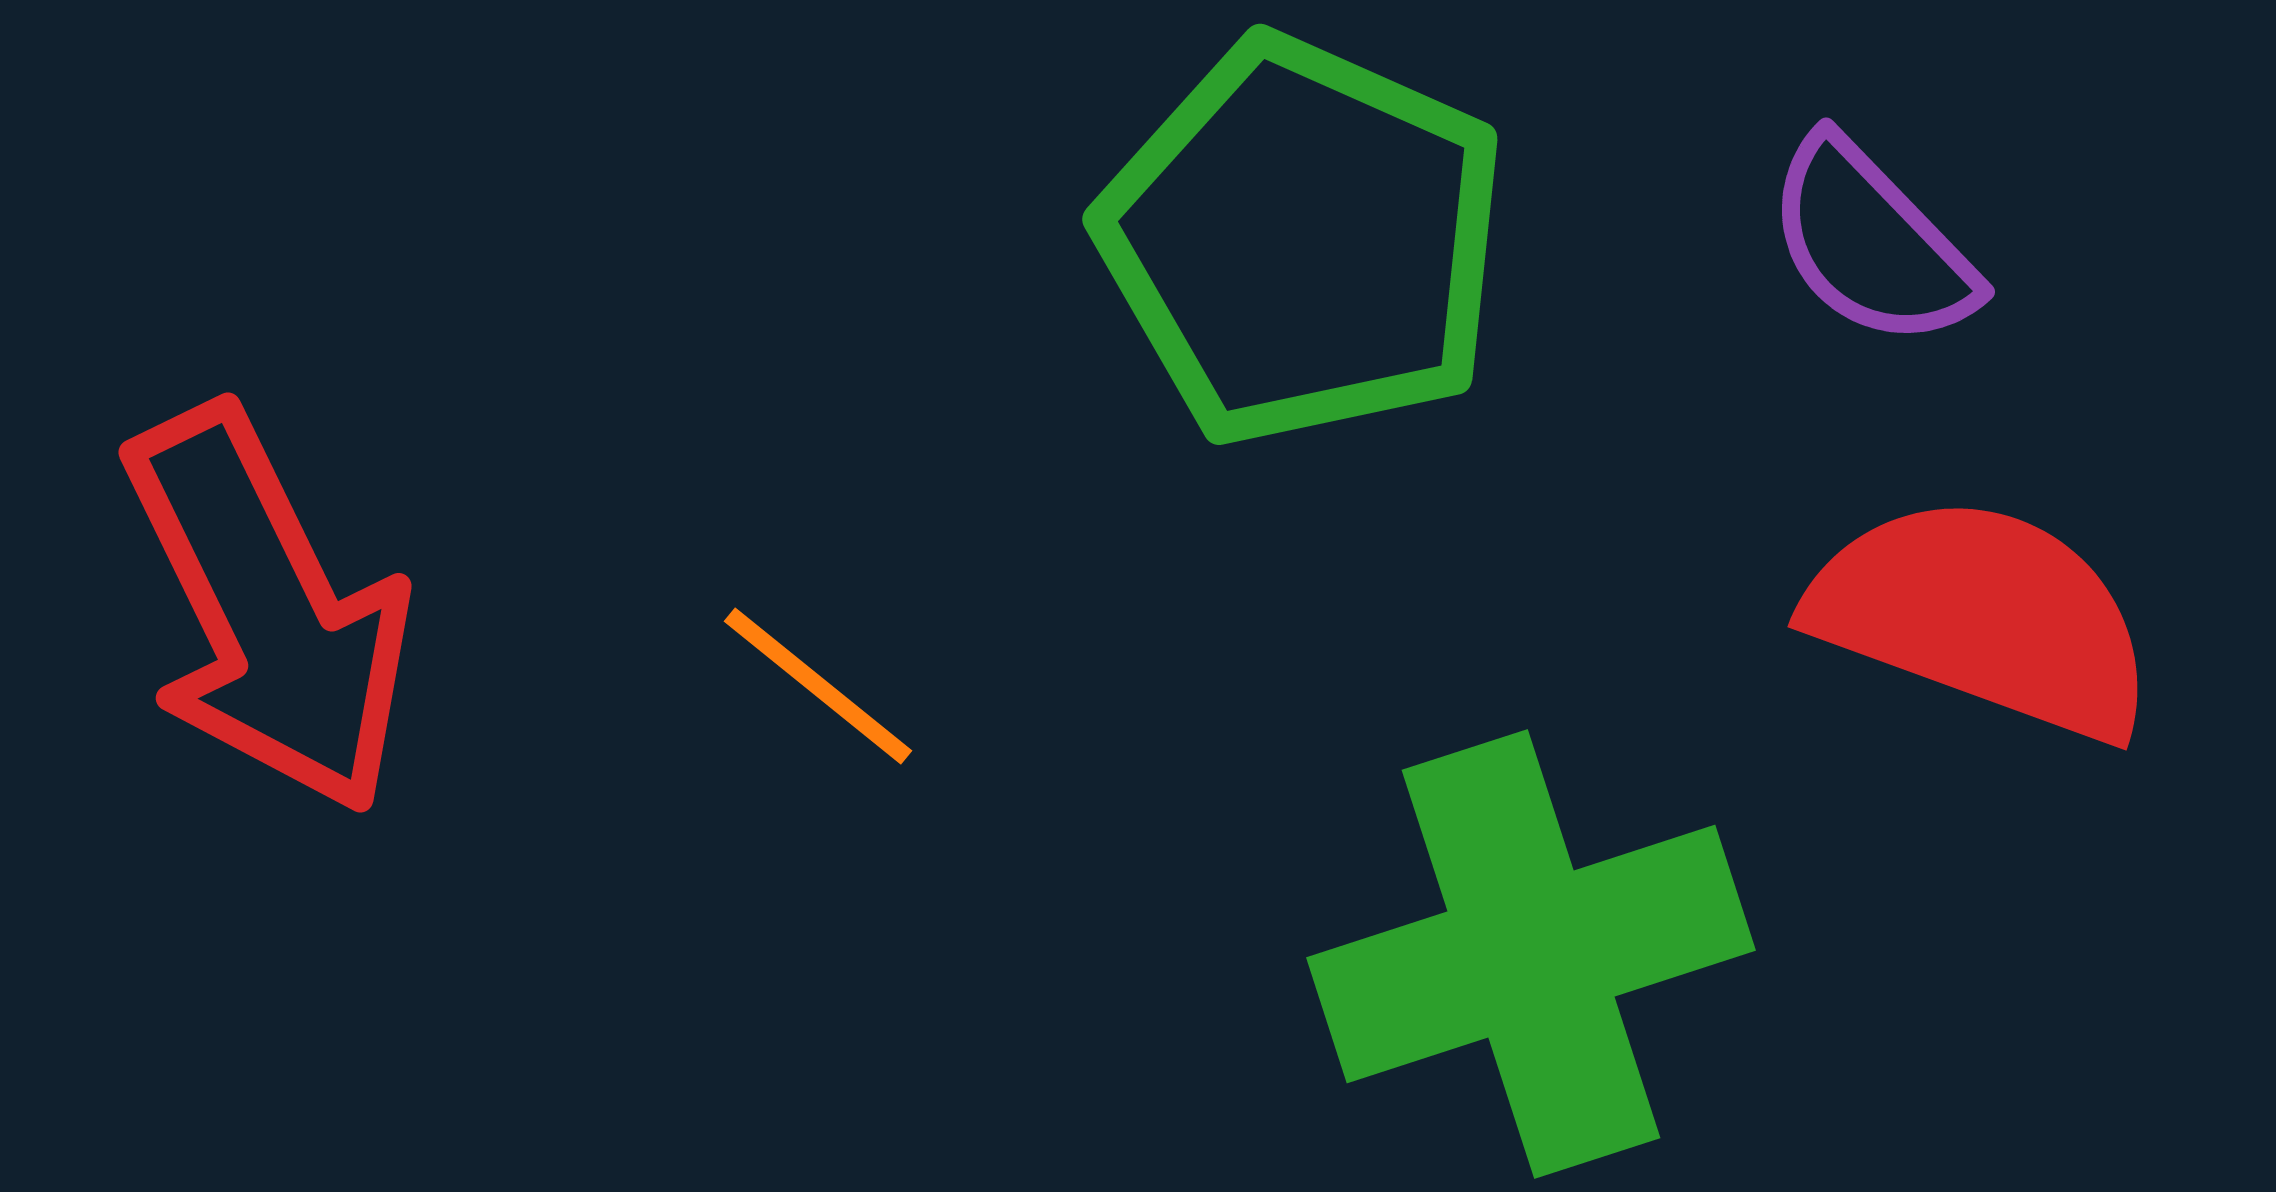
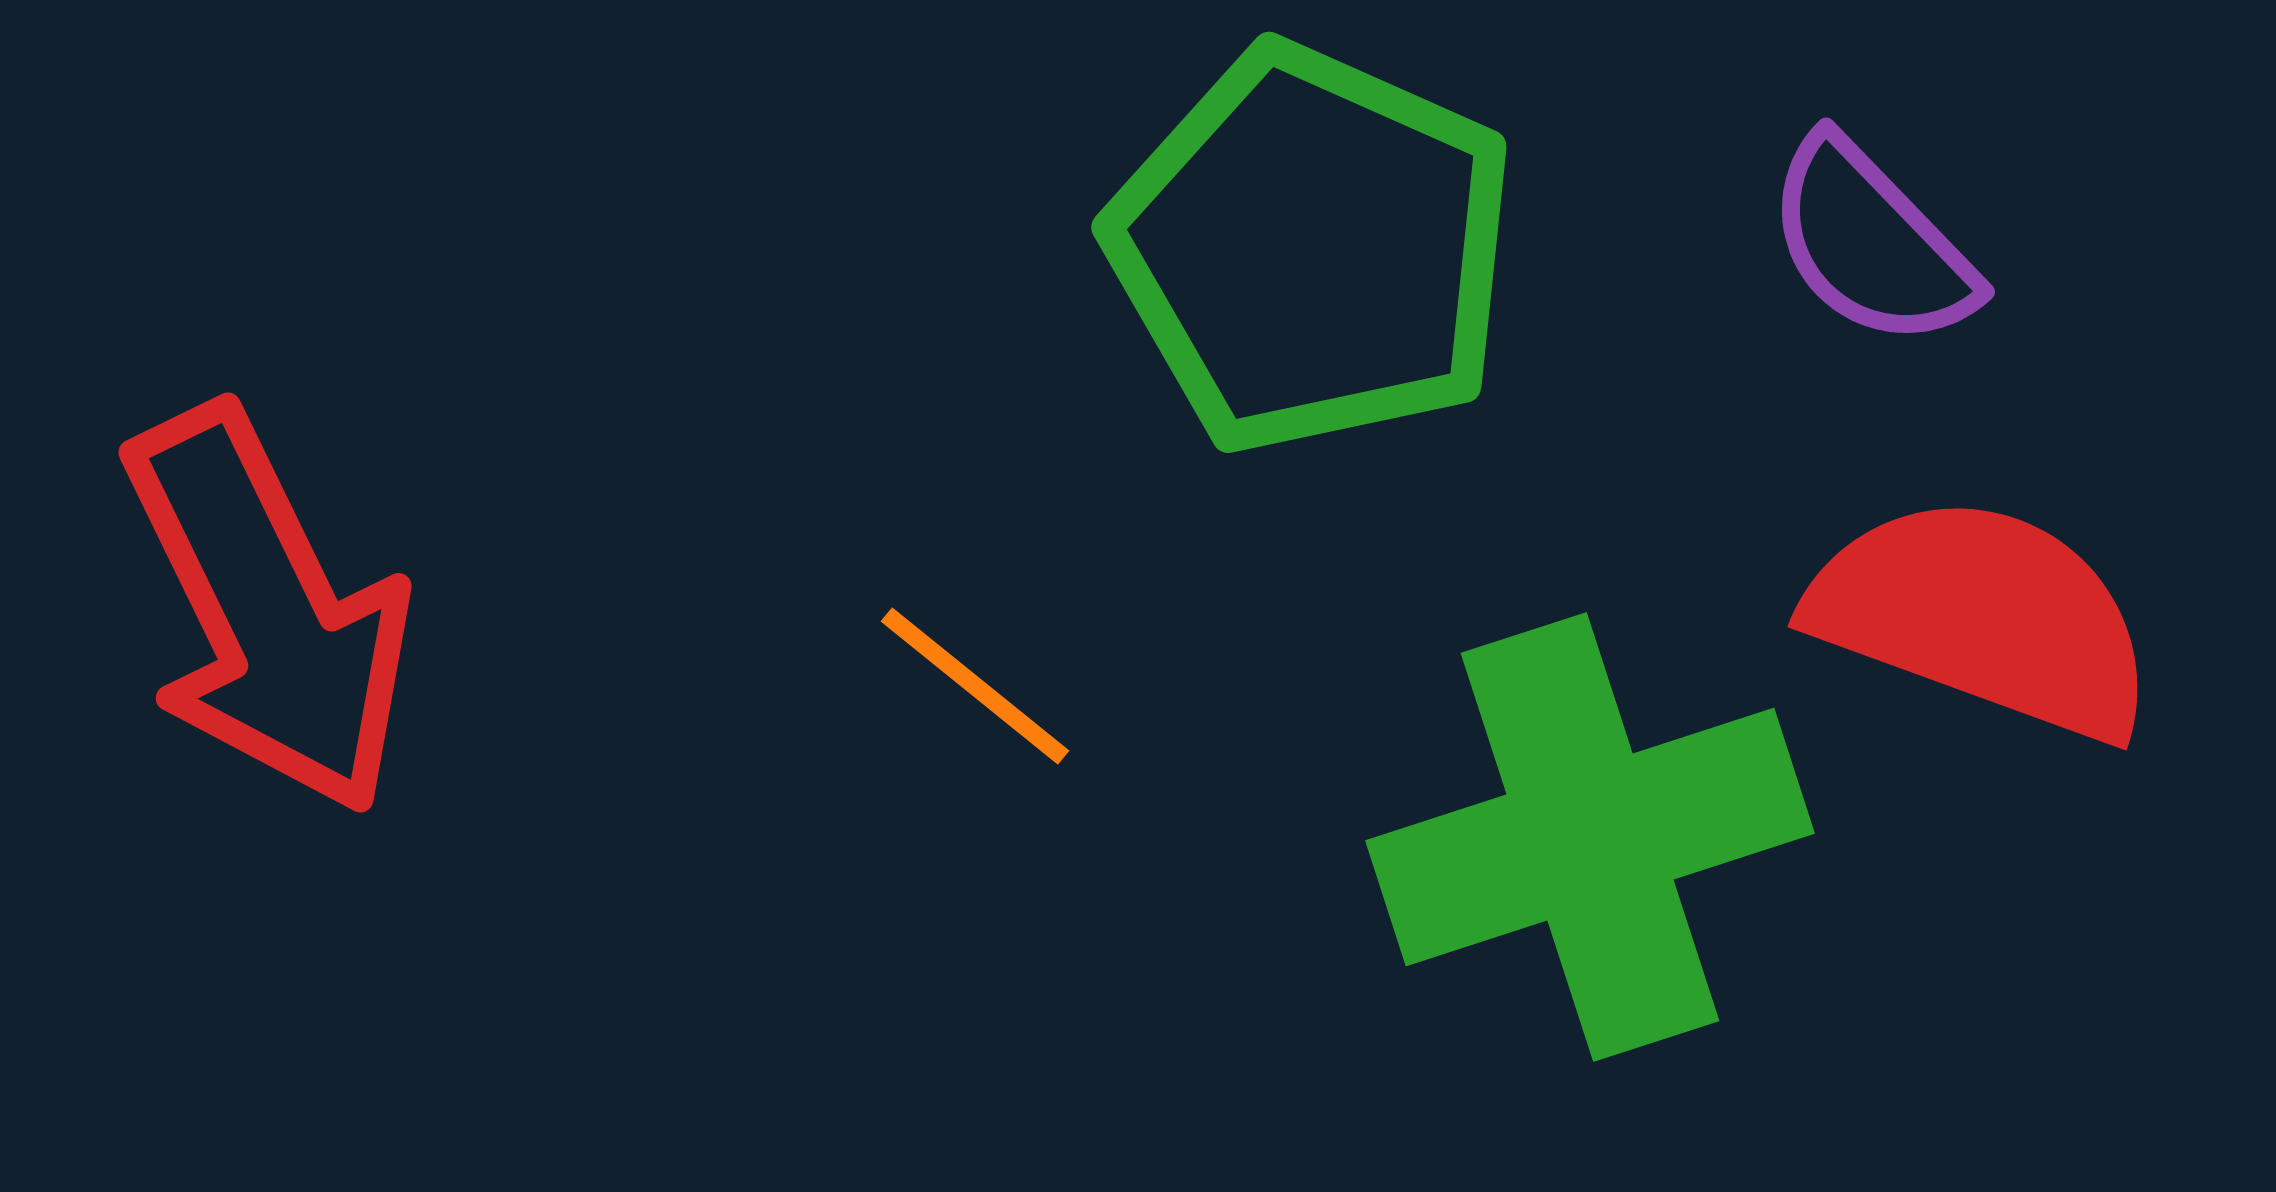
green pentagon: moved 9 px right, 8 px down
orange line: moved 157 px right
green cross: moved 59 px right, 117 px up
